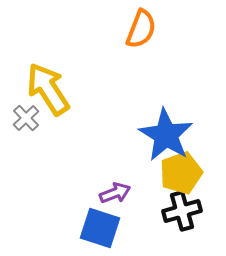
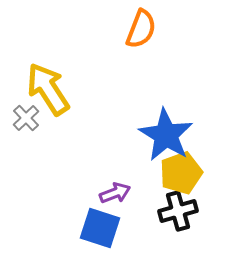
black cross: moved 4 px left
